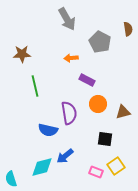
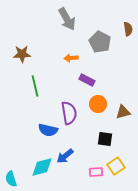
pink rectangle: rotated 24 degrees counterclockwise
